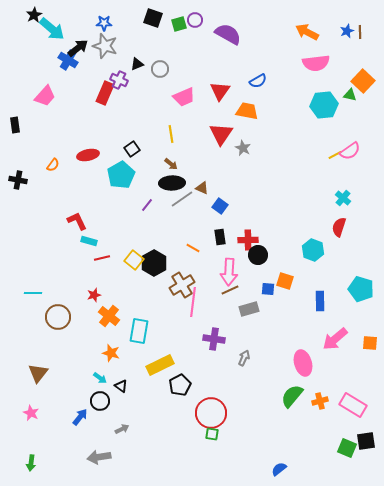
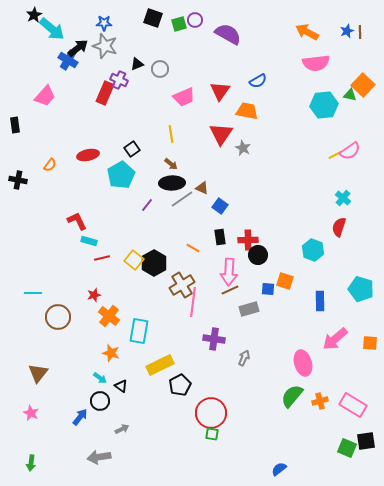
orange square at (363, 81): moved 4 px down
orange semicircle at (53, 165): moved 3 px left
